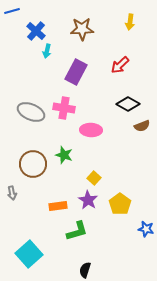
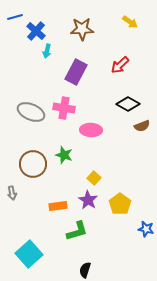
blue line: moved 3 px right, 6 px down
yellow arrow: rotated 63 degrees counterclockwise
